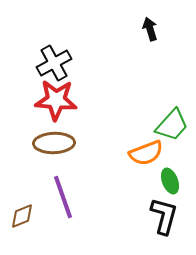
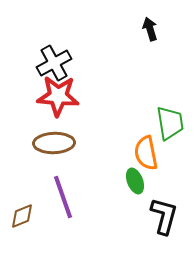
red star: moved 2 px right, 4 px up
green trapezoid: moved 2 px left, 2 px up; rotated 51 degrees counterclockwise
orange semicircle: rotated 100 degrees clockwise
green ellipse: moved 35 px left
